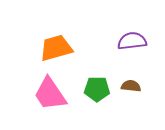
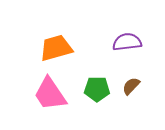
purple semicircle: moved 5 px left, 1 px down
brown semicircle: rotated 54 degrees counterclockwise
